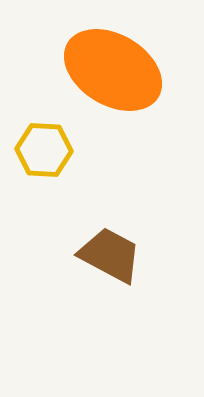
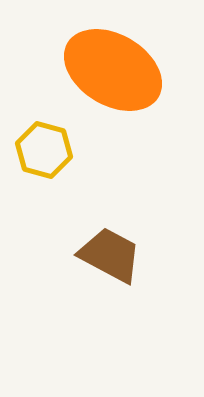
yellow hexagon: rotated 12 degrees clockwise
